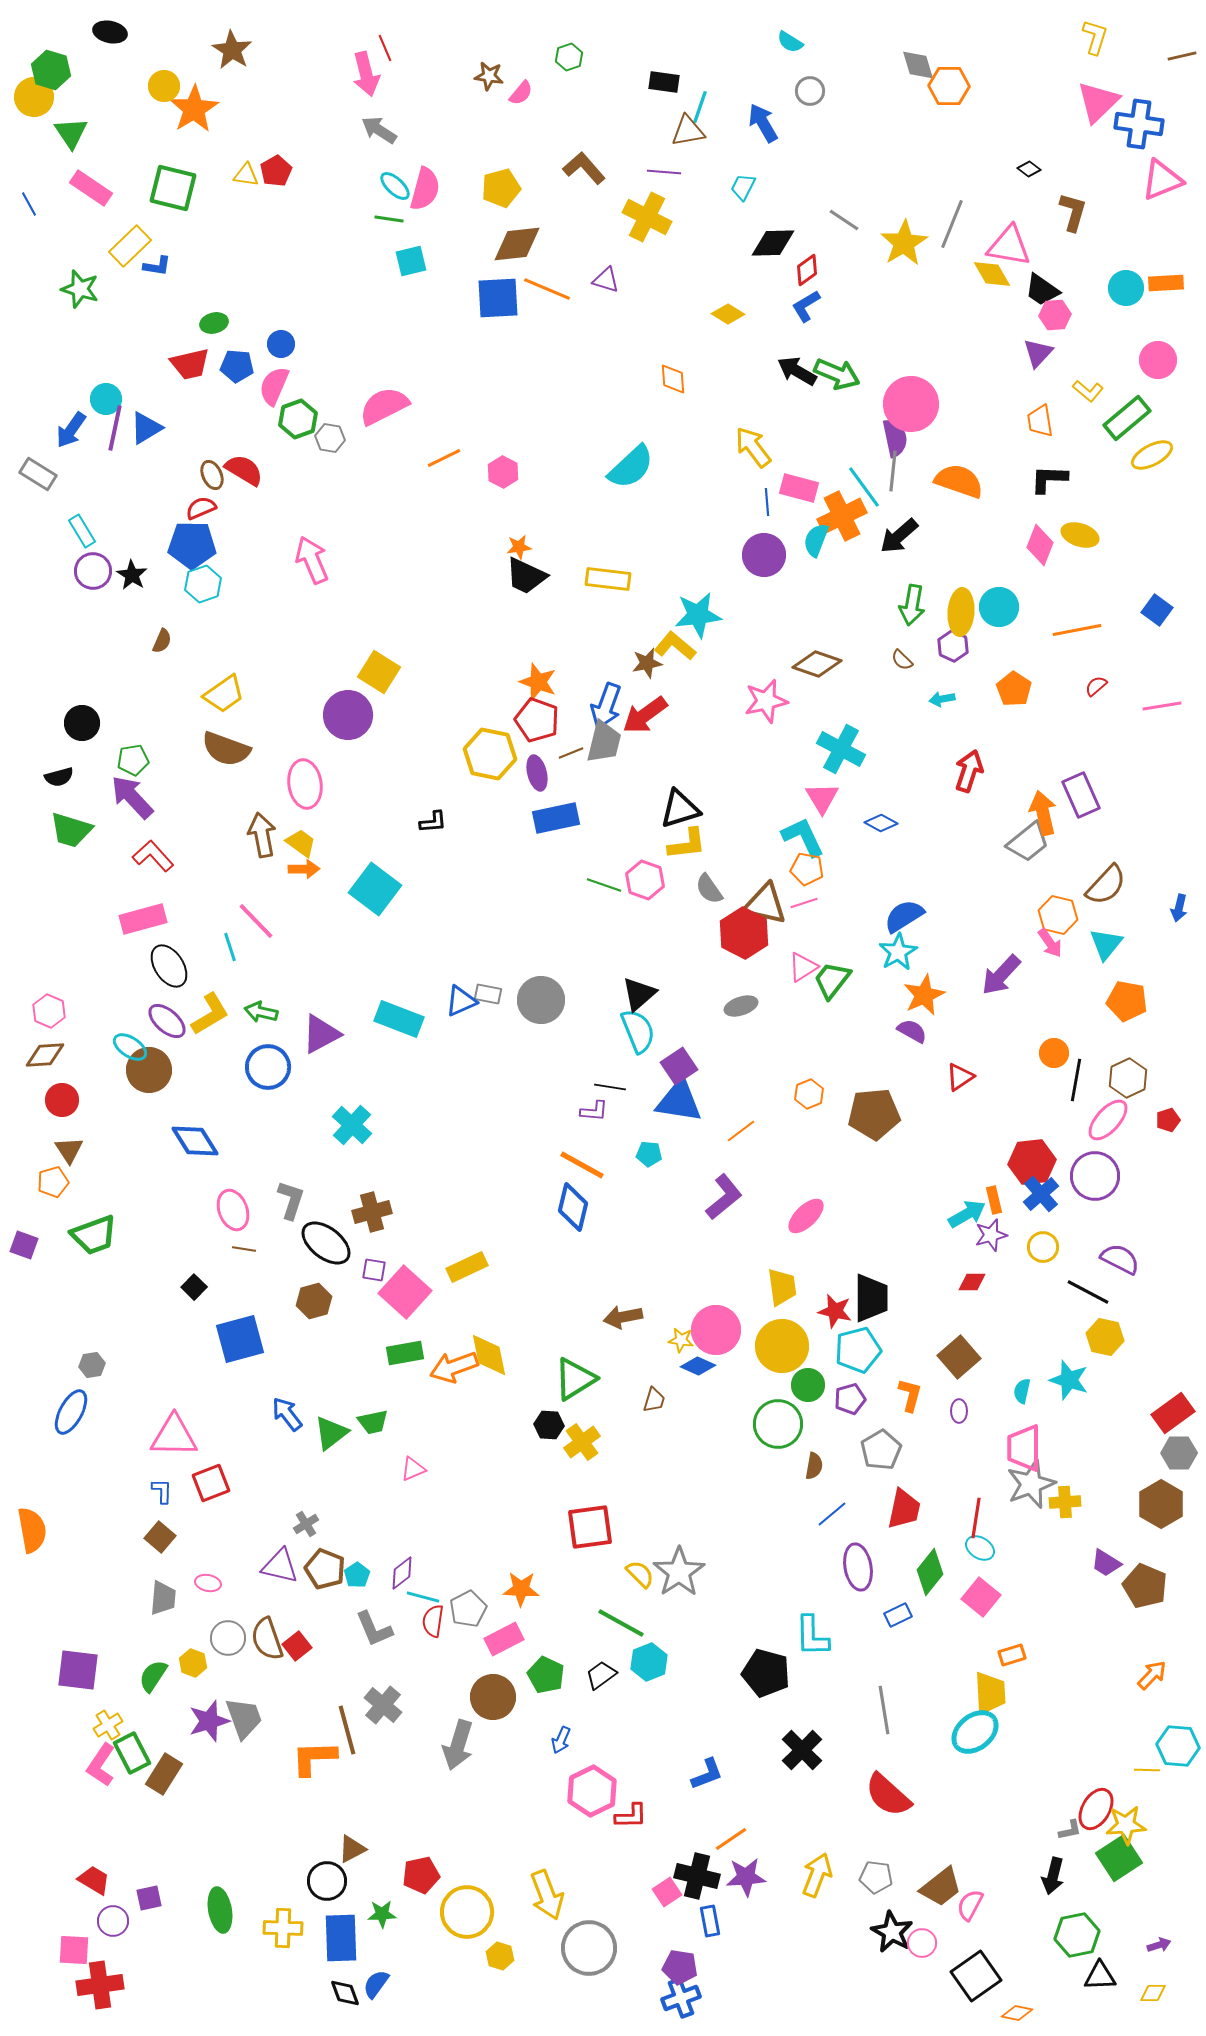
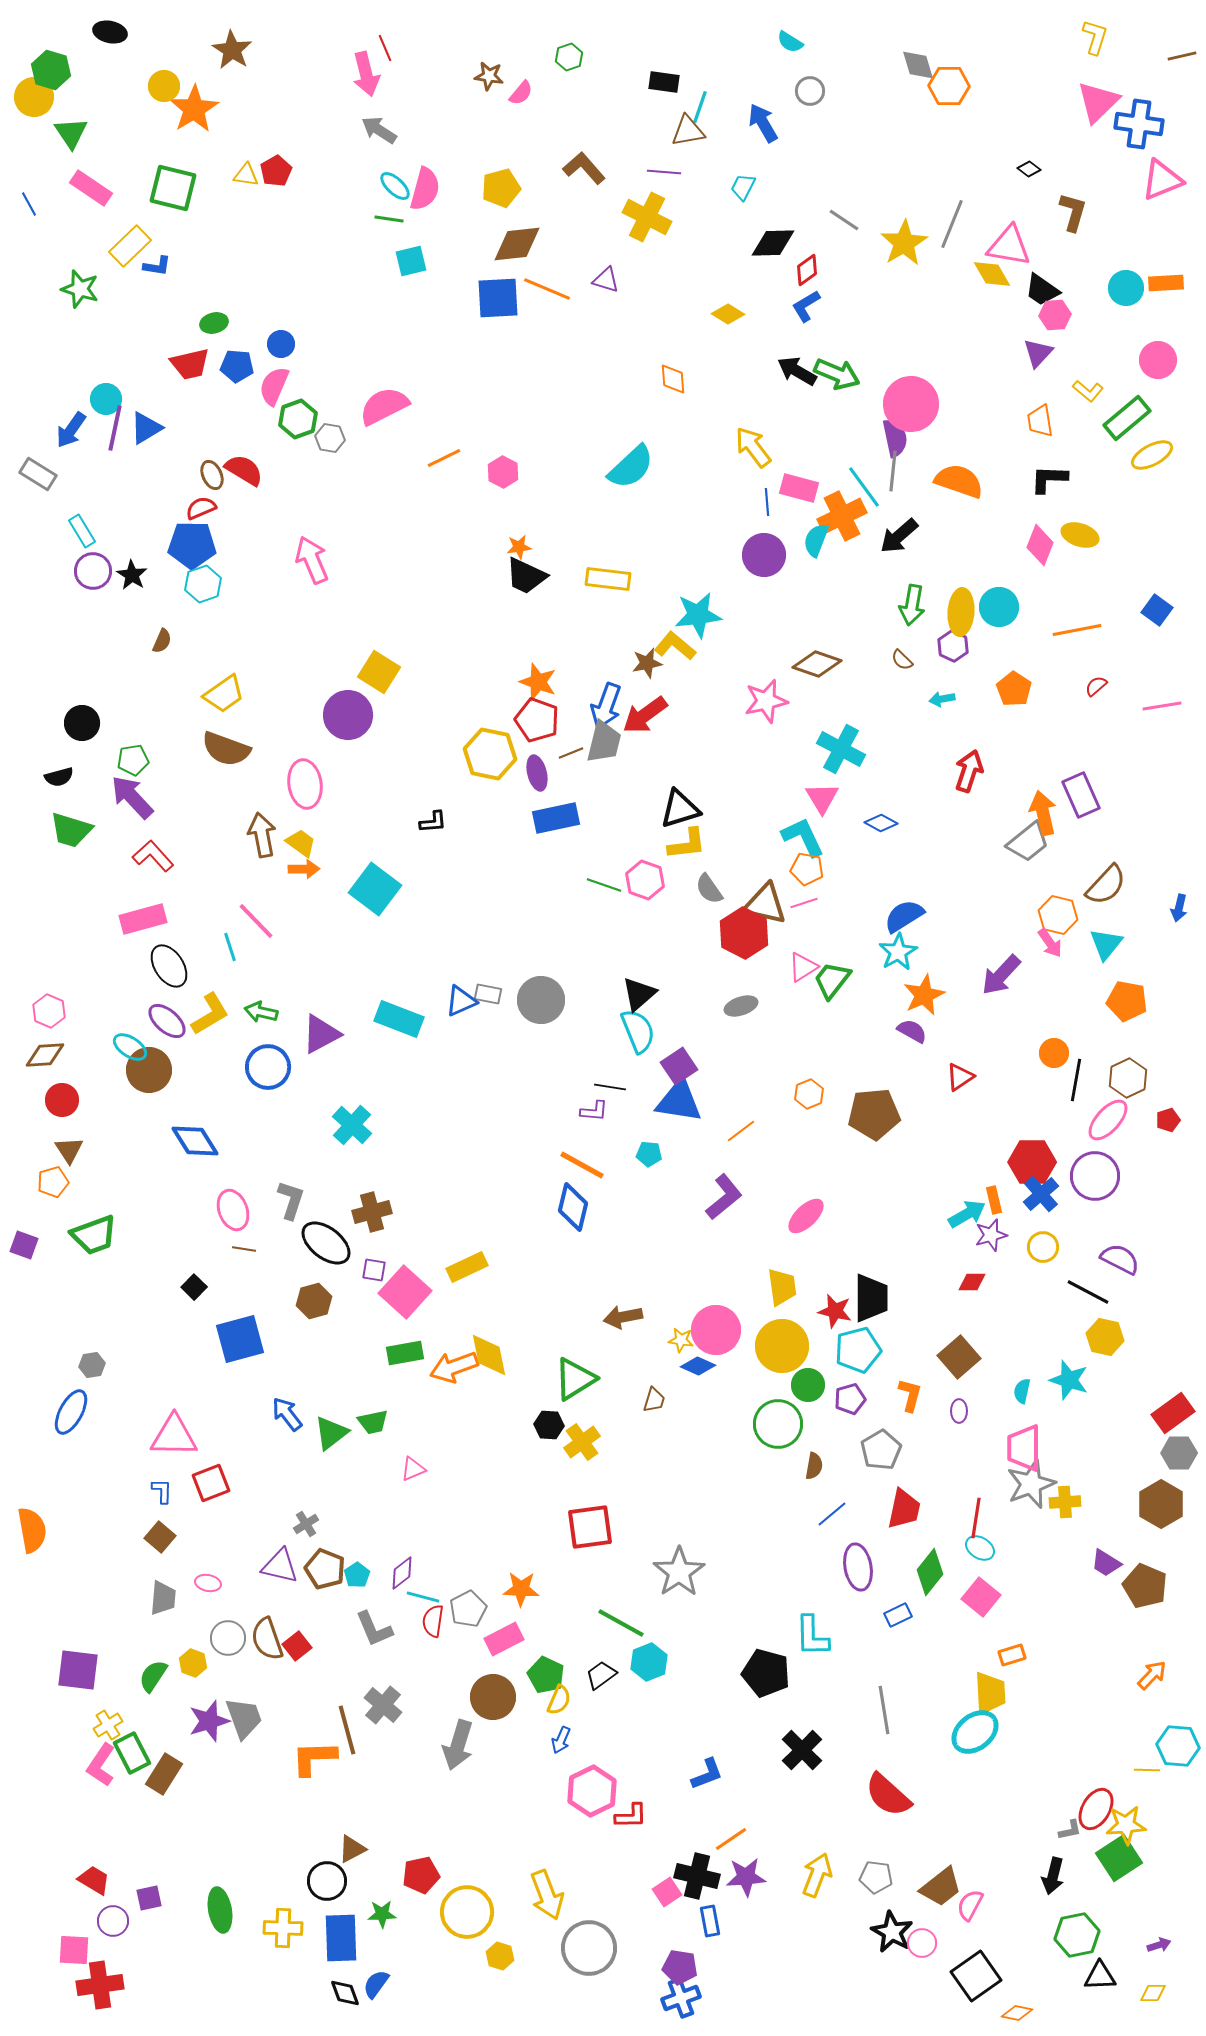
red hexagon at (1032, 1162): rotated 6 degrees clockwise
yellow semicircle at (640, 1574): moved 81 px left, 126 px down; rotated 68 degrees clockwise
